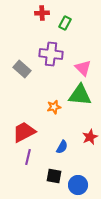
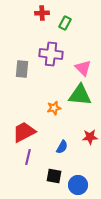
gray rectangle: rotated 54 degrees clockwise
orange star: moved 1 px down
red star: rotated 21 degrees clockwise
